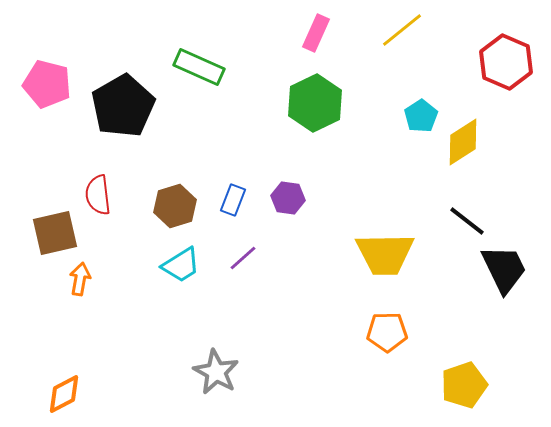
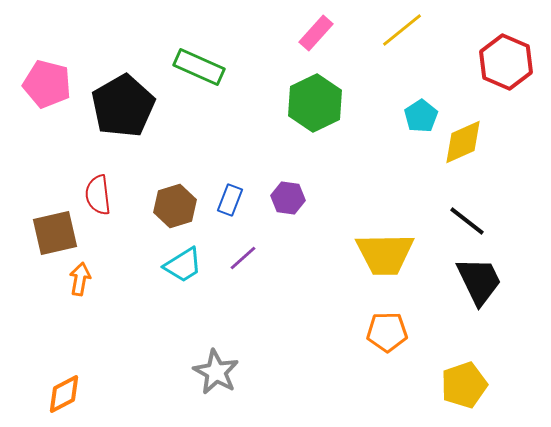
pink rectangle: rotated 18 degrees clockwise
yellow diamond: rotated 9 degrees clockwise
blue rectangle: moved 3 px left
cyan trapezoid: moved 2 px right
black trapezoid: moved 25 px left, 12 px down
